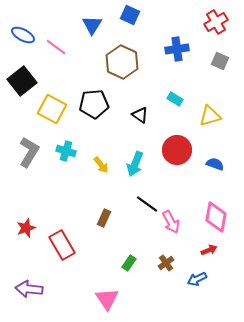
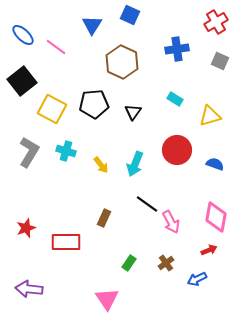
blue ellipse: rotated 15 degrees clockwise
black triangle: moved 7 px left, 3 px up; rotated 30 degrees clockwise
red rectangle: moved 4 px right, 3 px up; rotated 60 degrees counterclockwise
